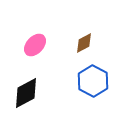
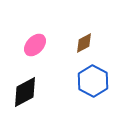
black diamond: moved 1 px left, 1 px up
